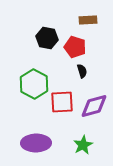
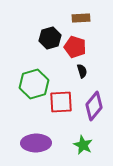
brown rectangle: moved 7 px left, 2 px up
black hexagon: moved 3 px right; rotated 25 degrees counterclockwise
green hexagon: rotated 16 degrees clockwise
red square: moved 1 px left
purple diamond: rotated 36 degrees counterclockwise
green star: rotated 18 degrees counterclockwise
